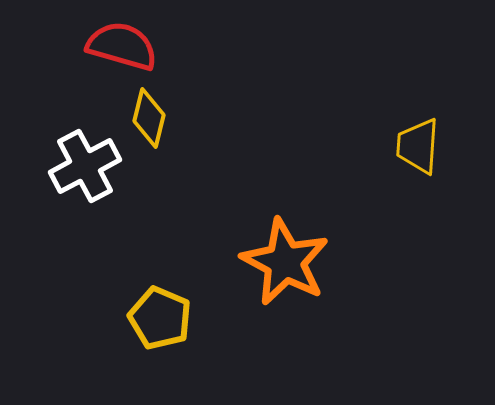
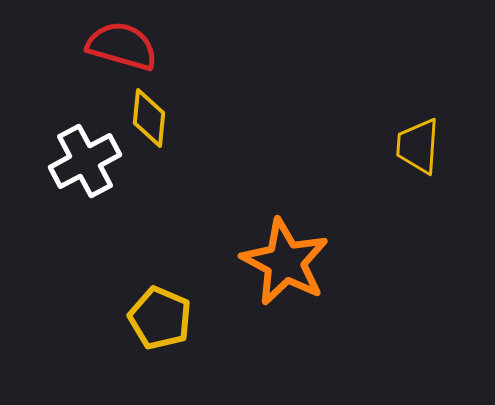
yellow diamond: rotated 8 degrees counterclockwise
white cross: moved 5 px up
